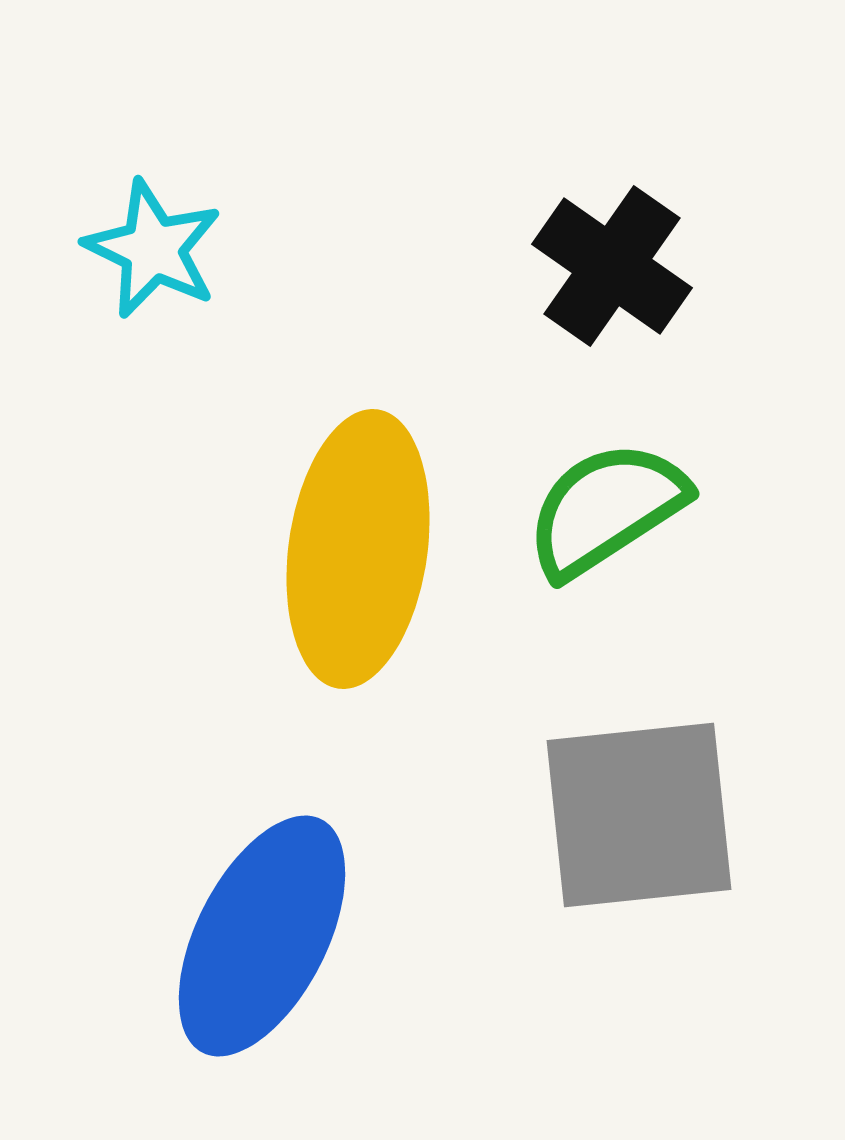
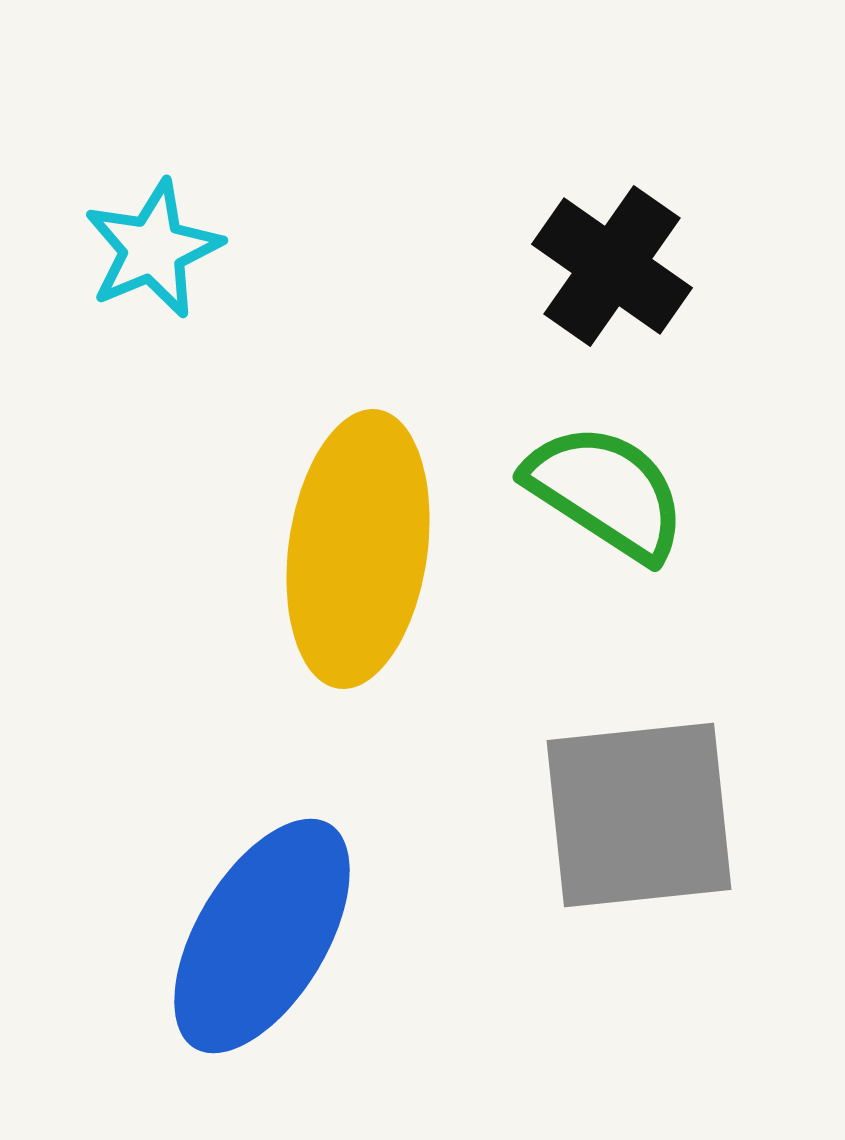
cyan star: rotated 23 degrees clockwise
green semicircle: moved 17 px up; rotated 66 degrees clockwise
blue ellipse: rotated 4 degrees clockwise
